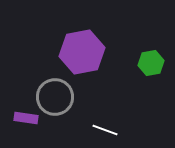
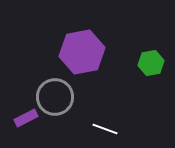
purple rectangle: rotated 35 degrees counterclockwise
white line: moved 1 px up
